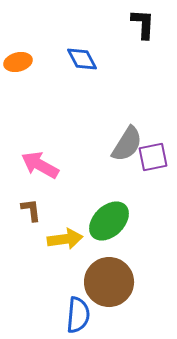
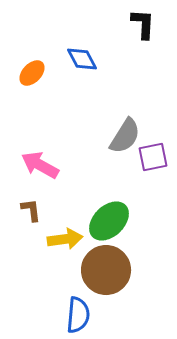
orange ellipse: moved 14 px right, 11 px down; rotated 32 degrees counterclockwise
gray semicircle: moved 2 px left, 8 px up
brown circle: moved 3 px left, 12 px up
